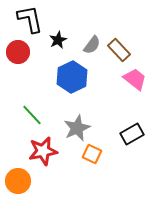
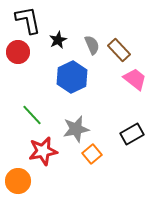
black L-shape: moved 2 px left, 1 px down
gray semicircle: rotated 60 degrees counterclockwise
gray star: moved 1 px left, 1 px down; rotated 12 degrees clockwise
orange square: rotated 24 degrees clockwise
